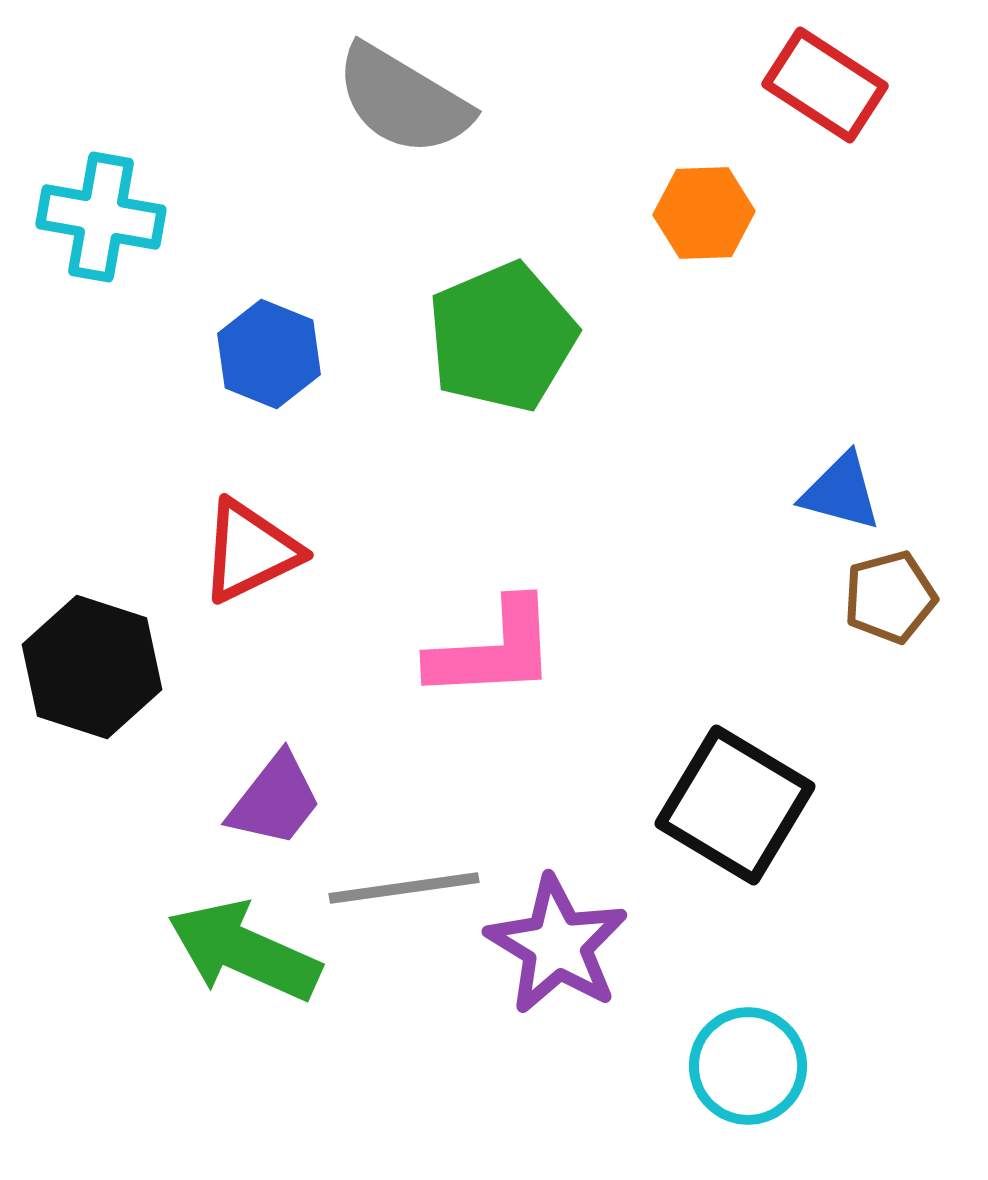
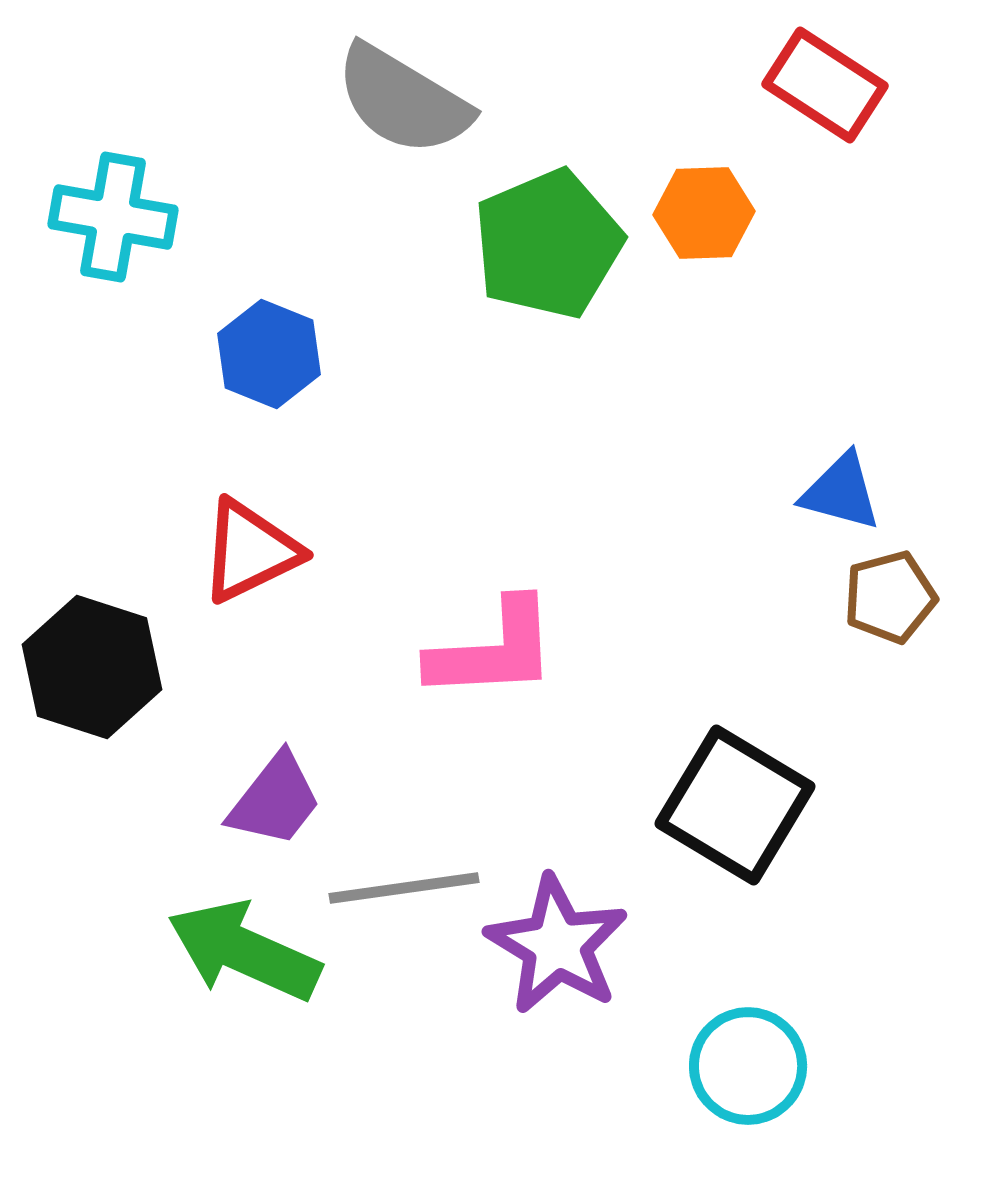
cyan cross: moved 12 px right
green pentagon: moved 46 px right, 93 px up
